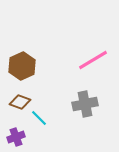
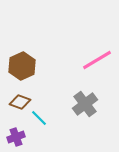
pink line: moved 4 px right
gray cross: rotated 25 degrees counterclockwise
